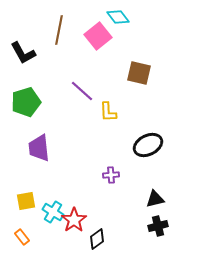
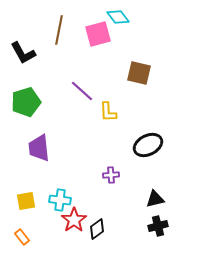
pink square: moved 2 px up; rotated 24 degrees clockwise
cyan cross: moved 7 px right, 12 px up; rotated 25 degrees counterclockwise
black diamond: moved 10 px up
